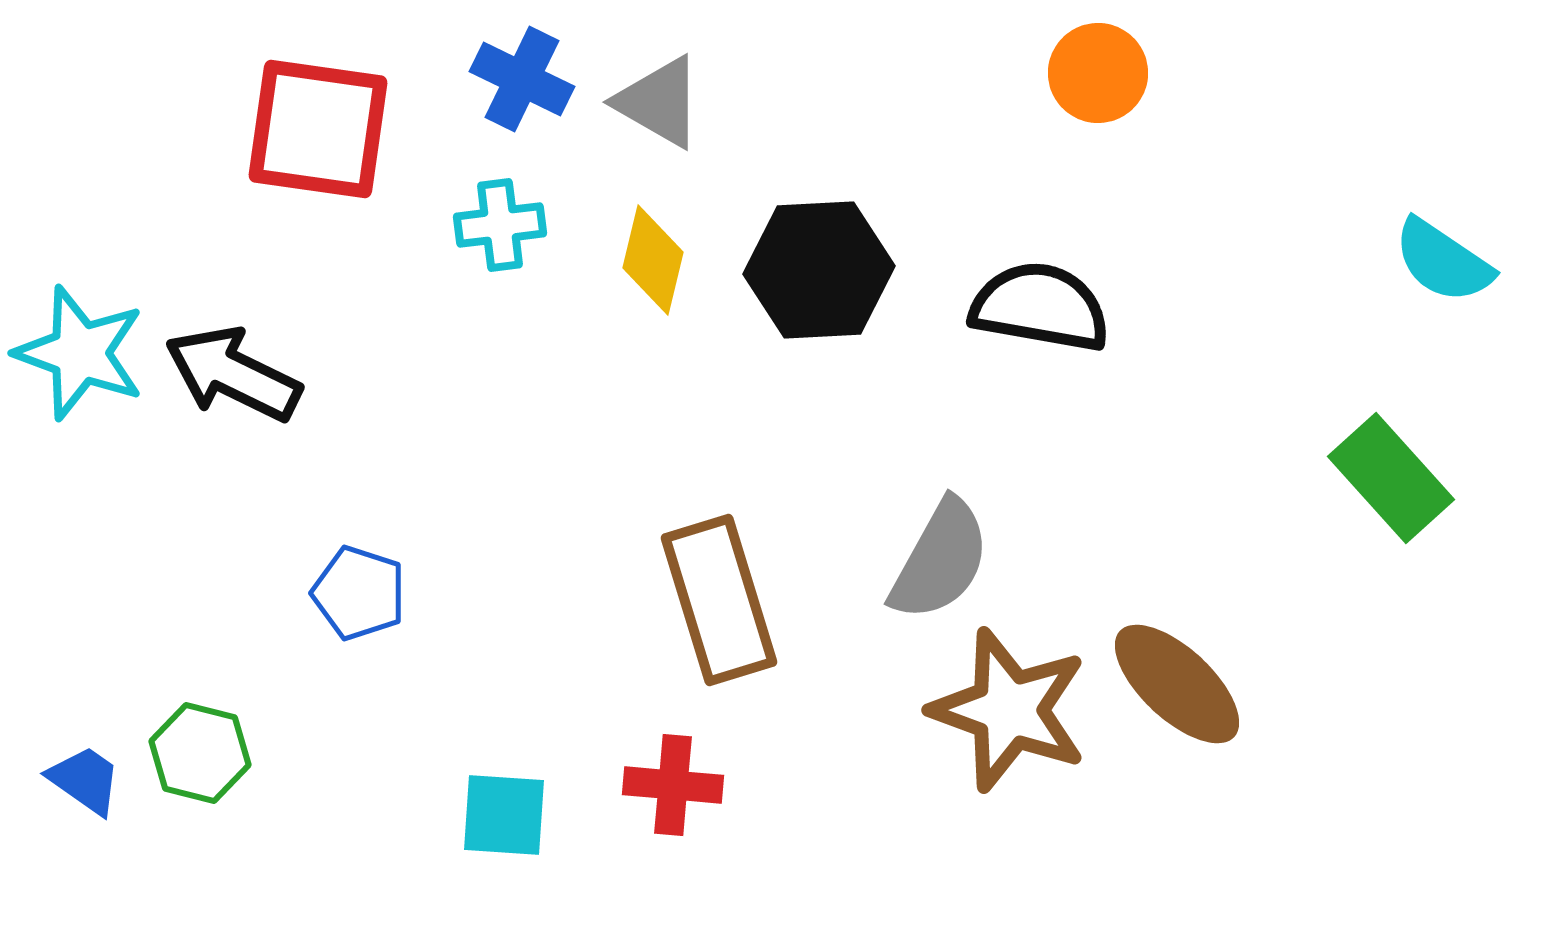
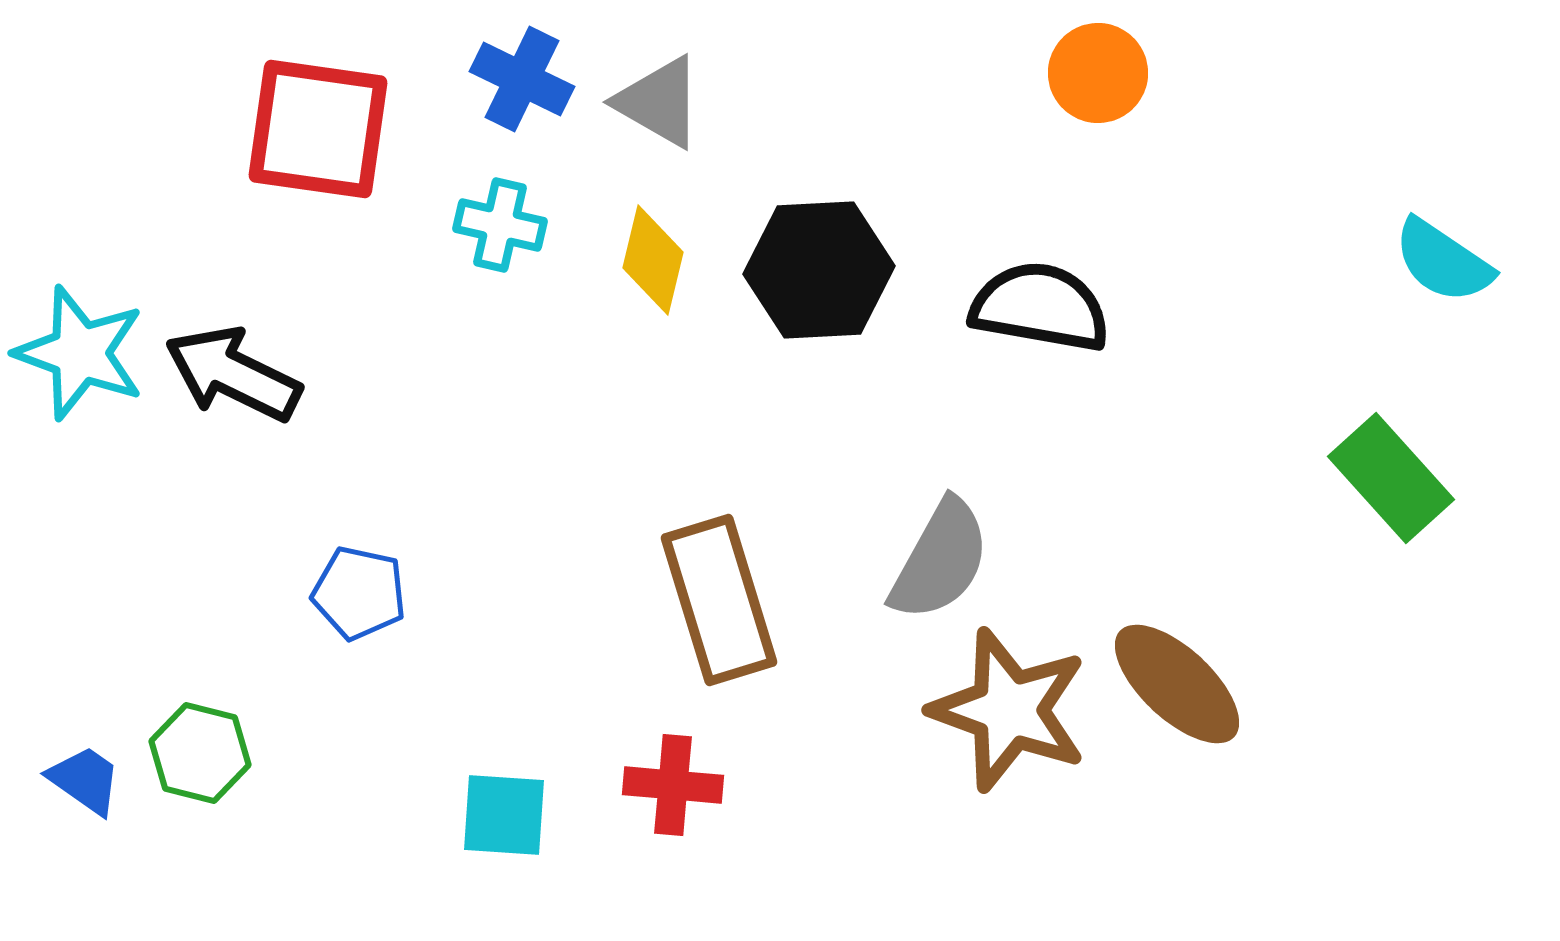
cyan cross: rotated 20 degrees clockwise
blue pentagon: rotated 6 degrees counterclockwise
